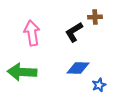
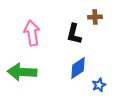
black L-shape: moved 2 px down; rotated 45 degrees counterclockwise
blue diamond: rotated 35 degrees counterclockwise
